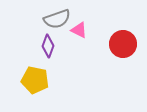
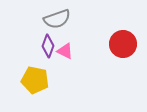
pink triangle: moved 14 px left, 21 px down
